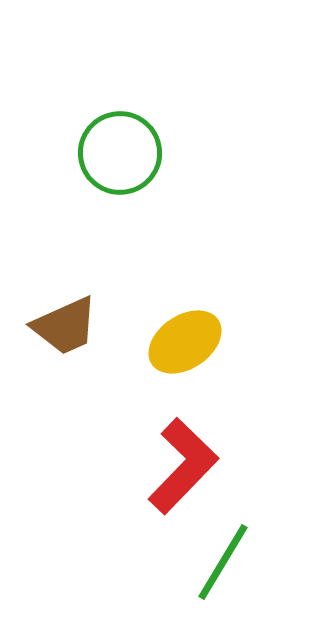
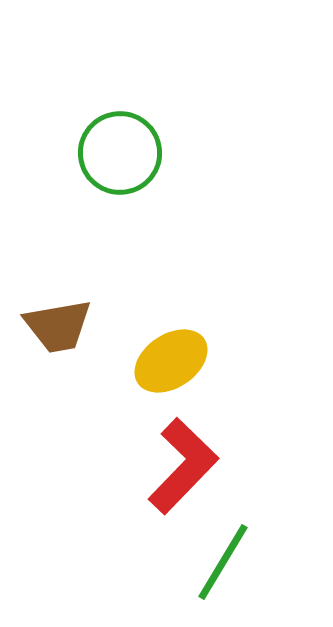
brown trapezoid: moved 7 px left; rotated 14 degrees clockwise
yellow ellipse: moved 14 px left, 19 px down
